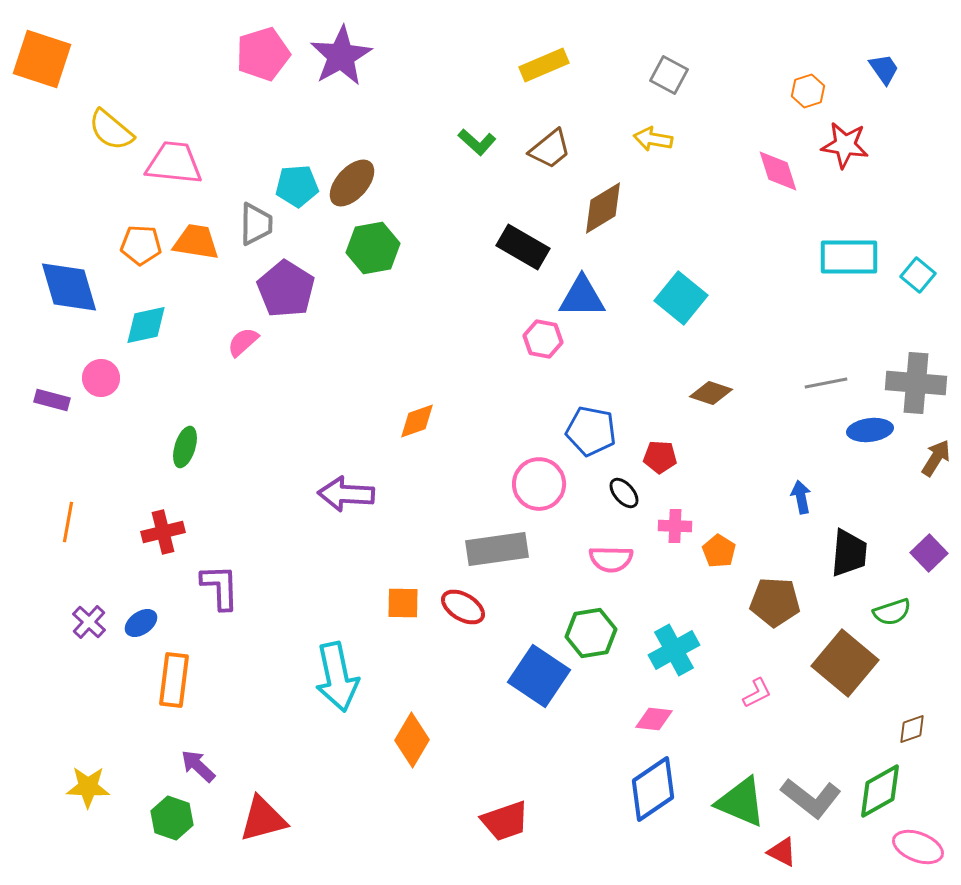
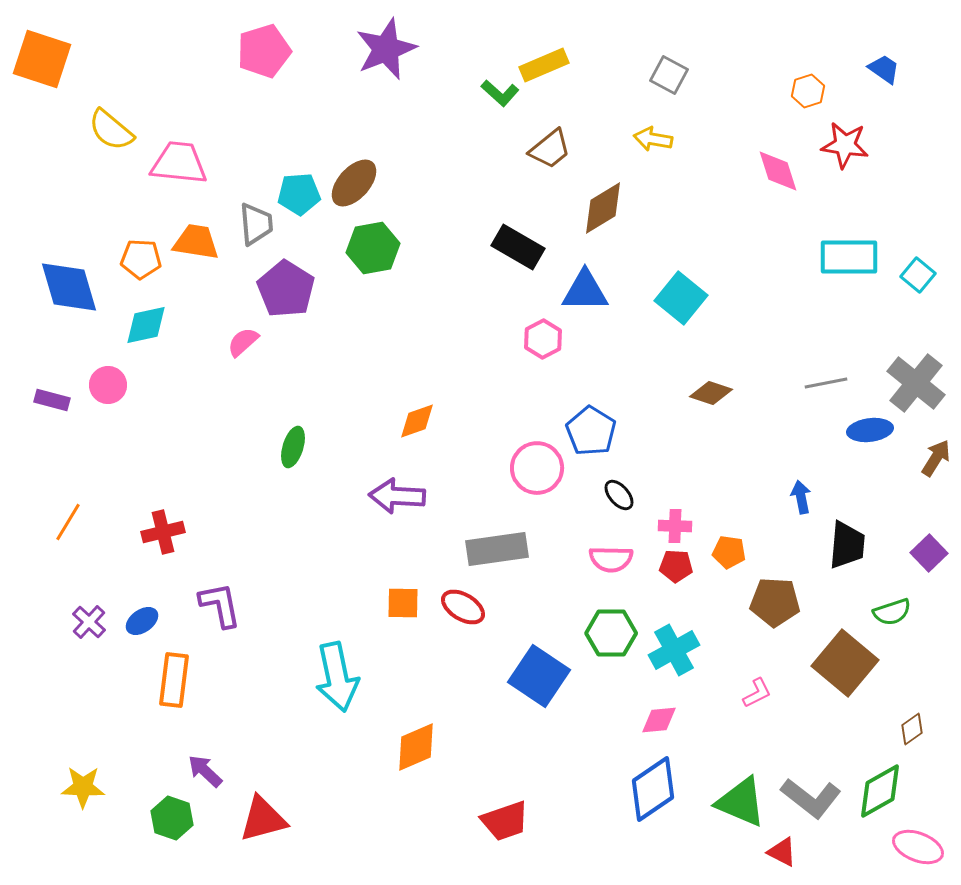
pink pentagon at (263, 54): moved 1 px right, 3 px up
purple star at (341, 56): moved 45 px right, 7 px up; rotated 8 degrees clockwise
blue trapezoid at (884, 69): rotated 20 degrees counterclockwise
green L-shape at (477, 142): moved 23 px right, 49 px up
pink trapezoid at (174, 163): moved 5 px right
brown ellipse at (352, 183): moved 2 px right
cyan pentagon at (297, 186): moved 2 px right, 8 px down
gray trapezoid at (256, 224): rotated 6 degrees counterclockwise
orange pentagon at (141, 245): moved 14 px down
black rectangle at (523, 247): moved 5 px left
blue triangle at (582, 297): moved 3 px right, 6 px up
pink hexagon at (543, 339): rotated 21 degrees clockwise
pink circle at (101, 378): moved 7 px right, 7 px down
gray cross at (916, 383): rotated 34 degrees clockwise
blue pentagon at (591, 431): rotated 21 degrees clockwise
green ellipse at (185, 447): moved 108 px right
red pentagon at (660, 457): moved 16 px right, 109 px down
pink circle at (539, 484): moved 2 px left, 16 px up
black ellipse at (624, 493): moved 5 px left, 2 px down
purple arrow at (346, 494): moved 51 px right, 2 px down
orange line at (68, 522): rotated 21 degrees clockwise
orange pentagon at (719, 551): moved 10 px right, 1 px down; rotated 24 degrees counterclockwise
black trapezoid at (849, 553): moved 2 px left, 8 px up
purple L-shape at (220, 587): moved 18 px down; rotated 9 degrees counterclockwise
blue ellipse at (141, 623): moved 1 px right, 2 px up
green hexagon at (591, 633): moved 20 px right; rotated 9 degrees clockwise
pink diamond at (654, 719): moved 5 px right, 1 px down; rotated 12 degrees counterclockwise
brown diamond at (912, 729): rotated 16 degrees counterclockwise
orange diamond at (412, 740): moved 4 px right, 7 px down; rotated 36 degrees clockwise
purple arrow at (198, 766): moved 7 px right, 5 px down
yellow star at (88, 787): moved 5 px left
